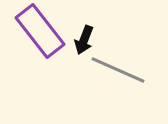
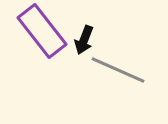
purple rectangle: moved 2 px right
